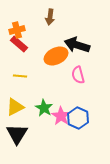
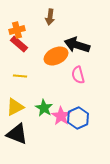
blue hexagon: rotated 10 degrees clockwise
black triangle: rotated 40 degrees counterclockwise
